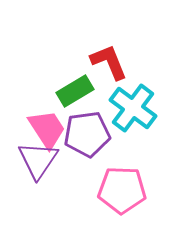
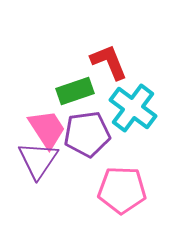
green rectangle: rotated 12 degrees clockwise
